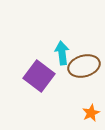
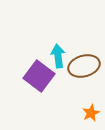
cyan arrow: moved 4 px left, 3 px down
